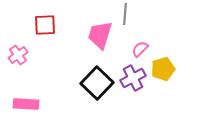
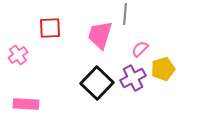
red square: moved 5 px right, 3 px down
